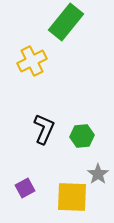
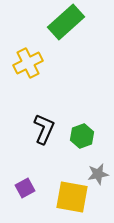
green rectangle: rotated 9 degrees clockwise
yellow cross: moved 4 px left, 2 px down
green hexagon: rotated 15 degrees counterclockwise
gray star: rotated 25 degrees clockwise
yellow square: rotated 8 degrees clockwise
